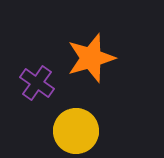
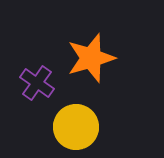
yellow circle: moved 4 px up
